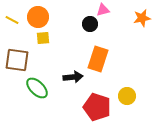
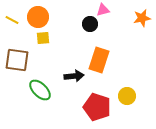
orange rectangle: moved 1 px right, 1 px down
black arrow: moved 1 px right, 1 px up
green ellipse: moved 3 px right, 2 px down
